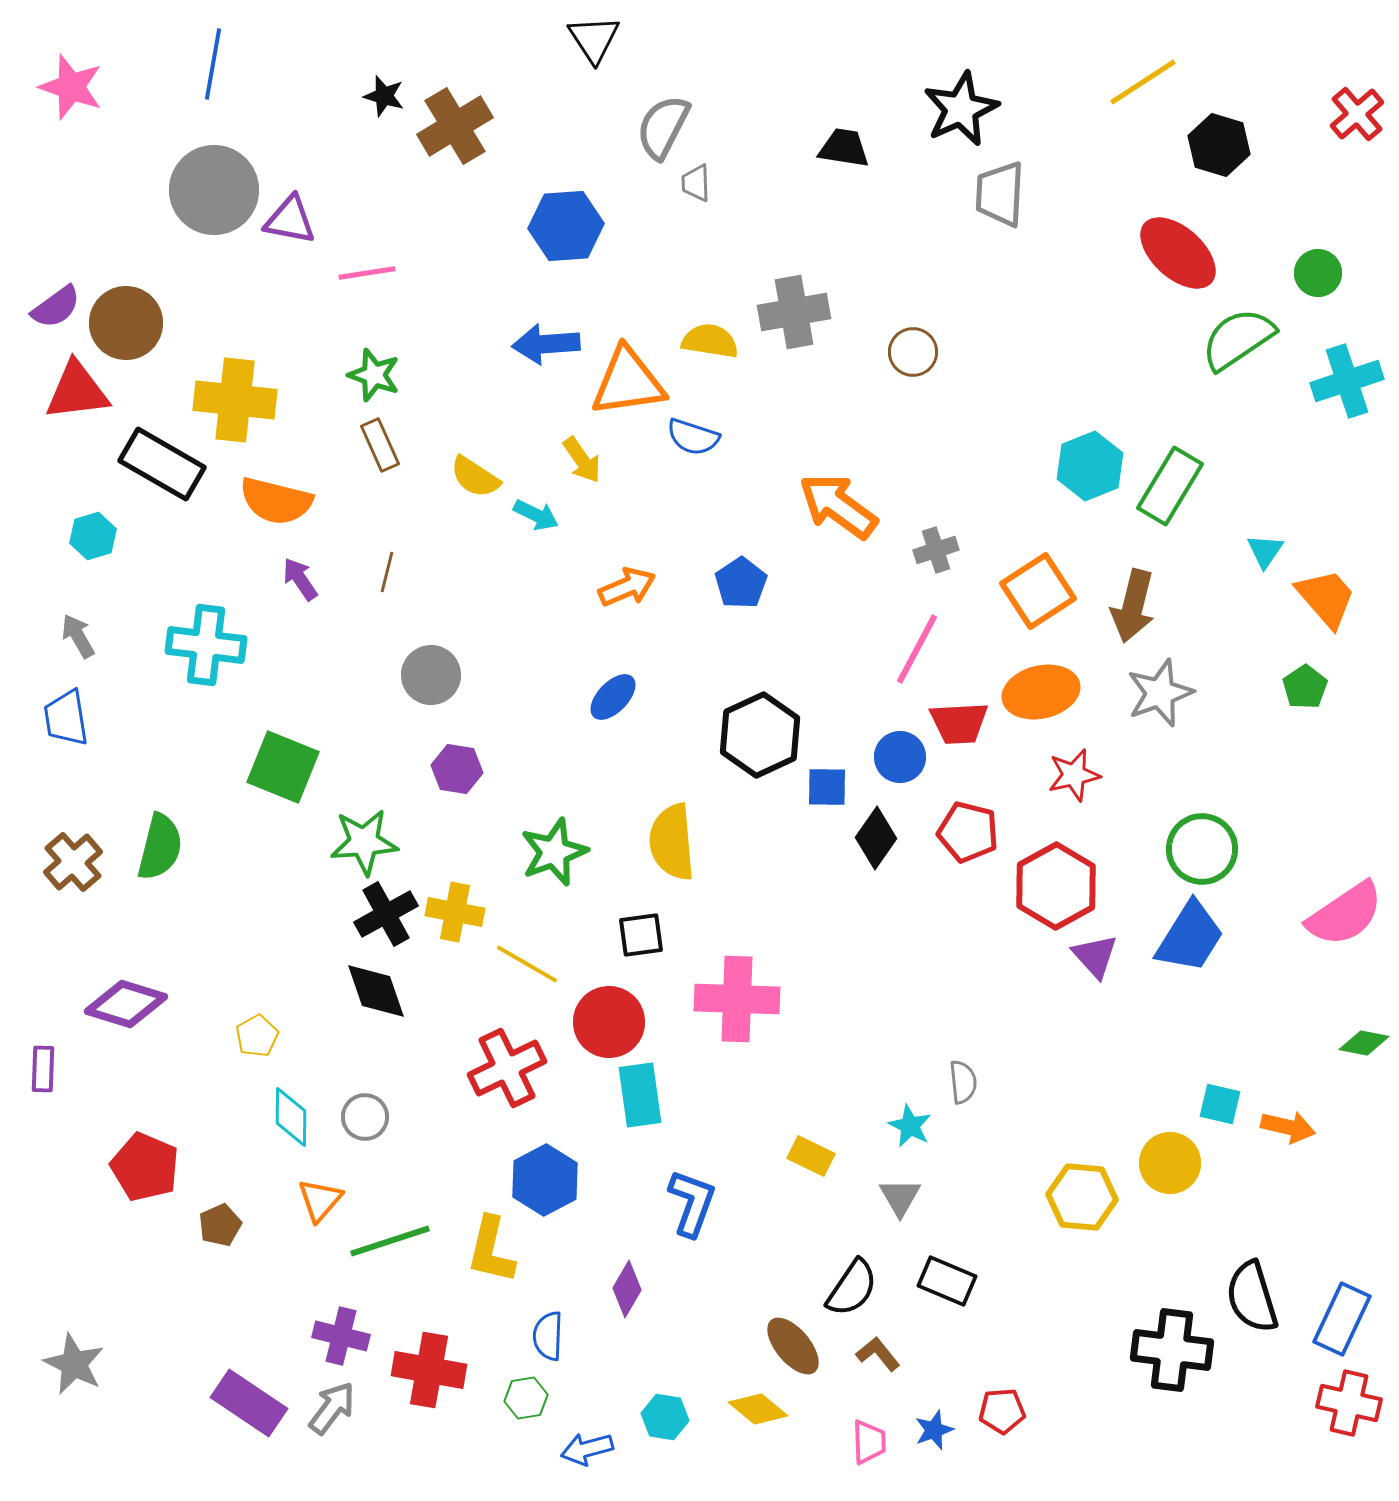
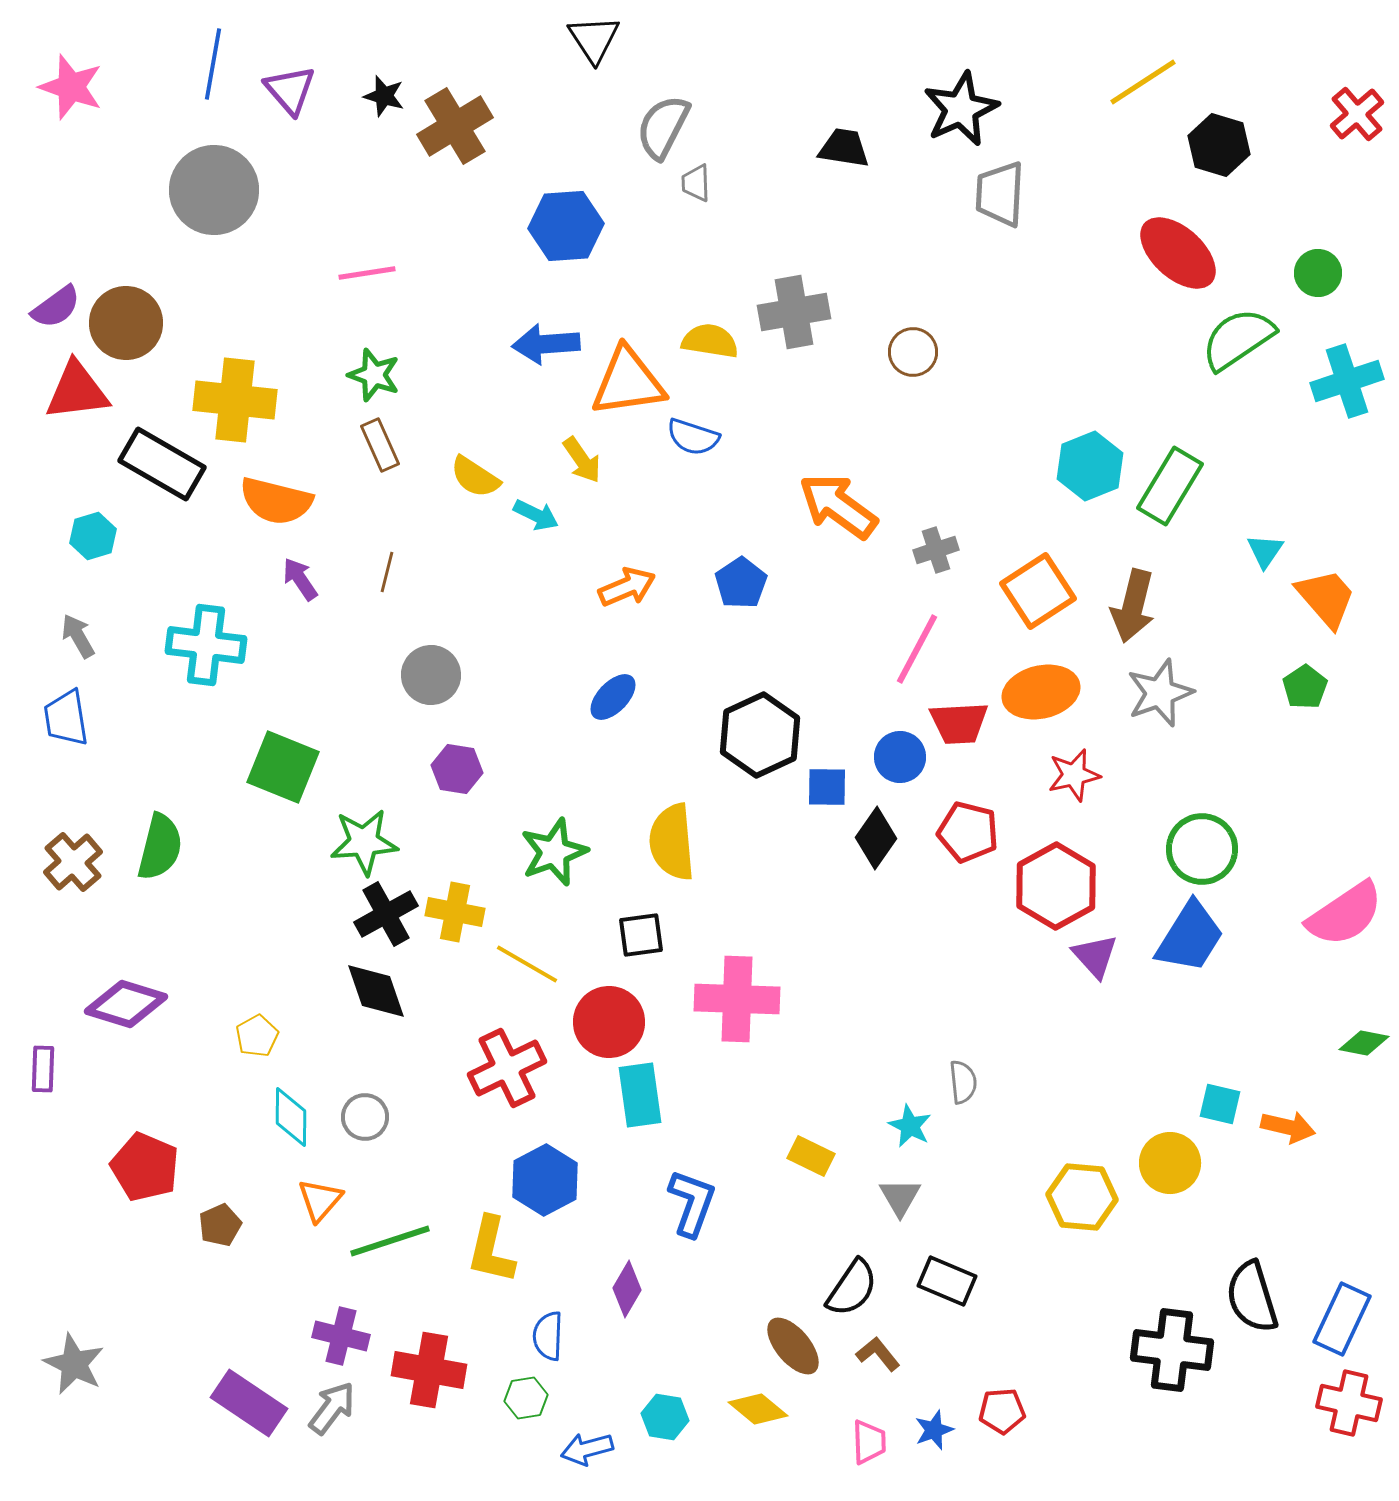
purple triangle at (290, 220): moved 130 px up; rotated 38 degrees clockwise
